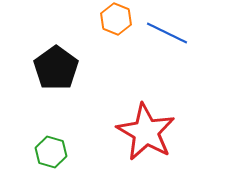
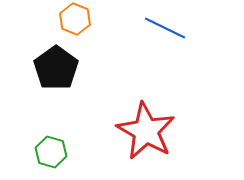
orange hexagon: moved 41 px left
blue line: moved 2 px left, 5 px up
red star: moved 1 px up
